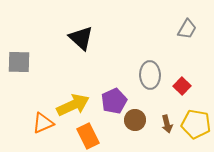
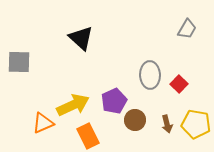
red square: moved 3 px left, 2 px up
